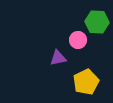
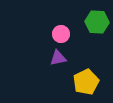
pink circle: moved 17 px left, 6 px up
